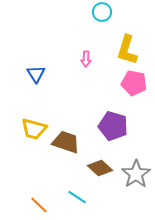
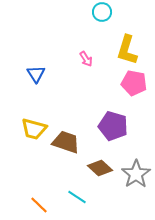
pink arrow: rotated 35 degrees counterclockwise
